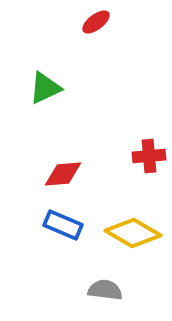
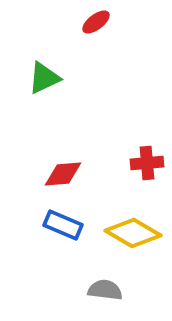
green triangle: moved 1 px left, 10 px up
red cross: moved 2 px left, 7 px down
